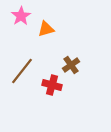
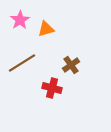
pink star: moved 1 px left, 4 px down
brown line: moved 8 px up; rotated 20 degrees clockwise
red cross: moved 3 px down
